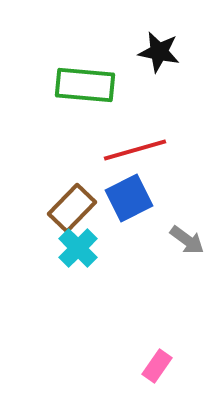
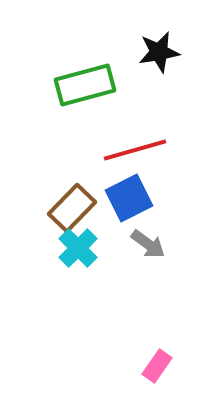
black star: rotated 21 degrees counterclockwise
green rectangle: rotated 20 degrees counterclockwise
gray arrow: moved 39 px left, 4 px down
